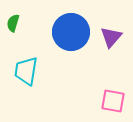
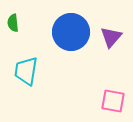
green semicircle: rotated 24 degrees counterclockwise
